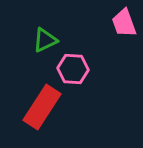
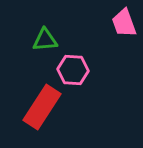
green triangle: rotated 20 degrees clockwise
pink hexagon: moved 1 px down
